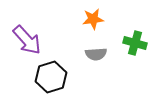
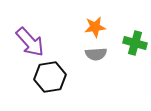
orange star: moved 2 px right, 8 px down
purple arrow: moved 3 px right, 2 px down
black hexagon: moved 1 px left; rotated 8 degrees clockwise
